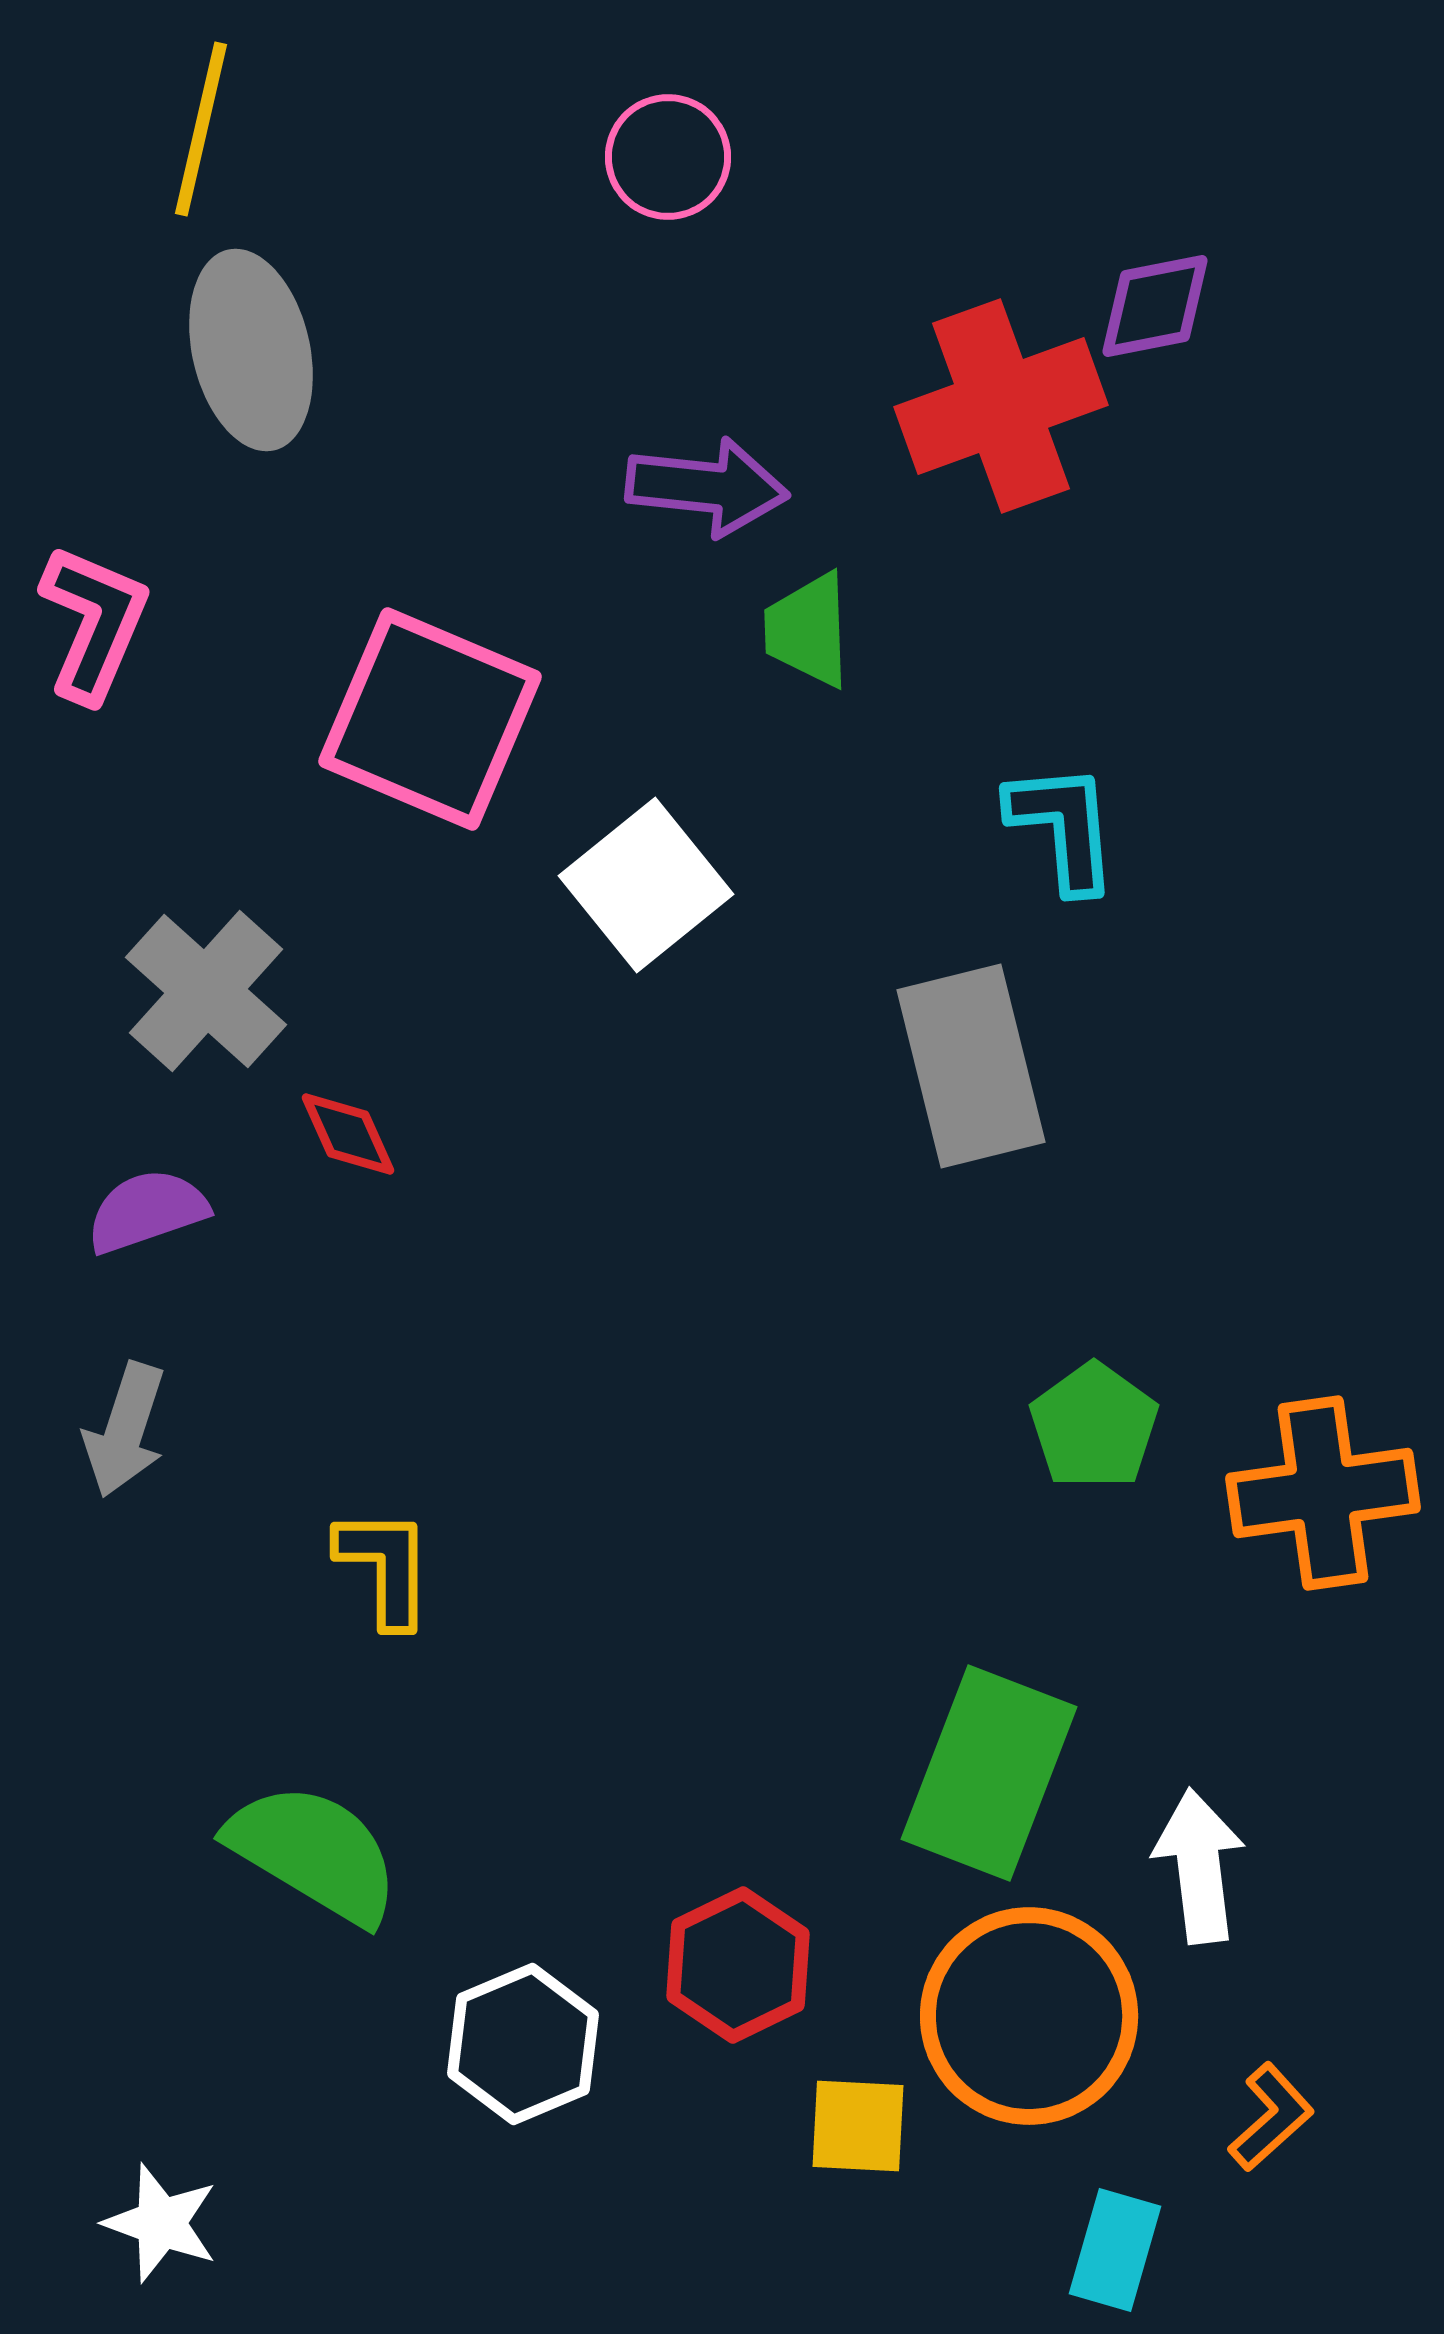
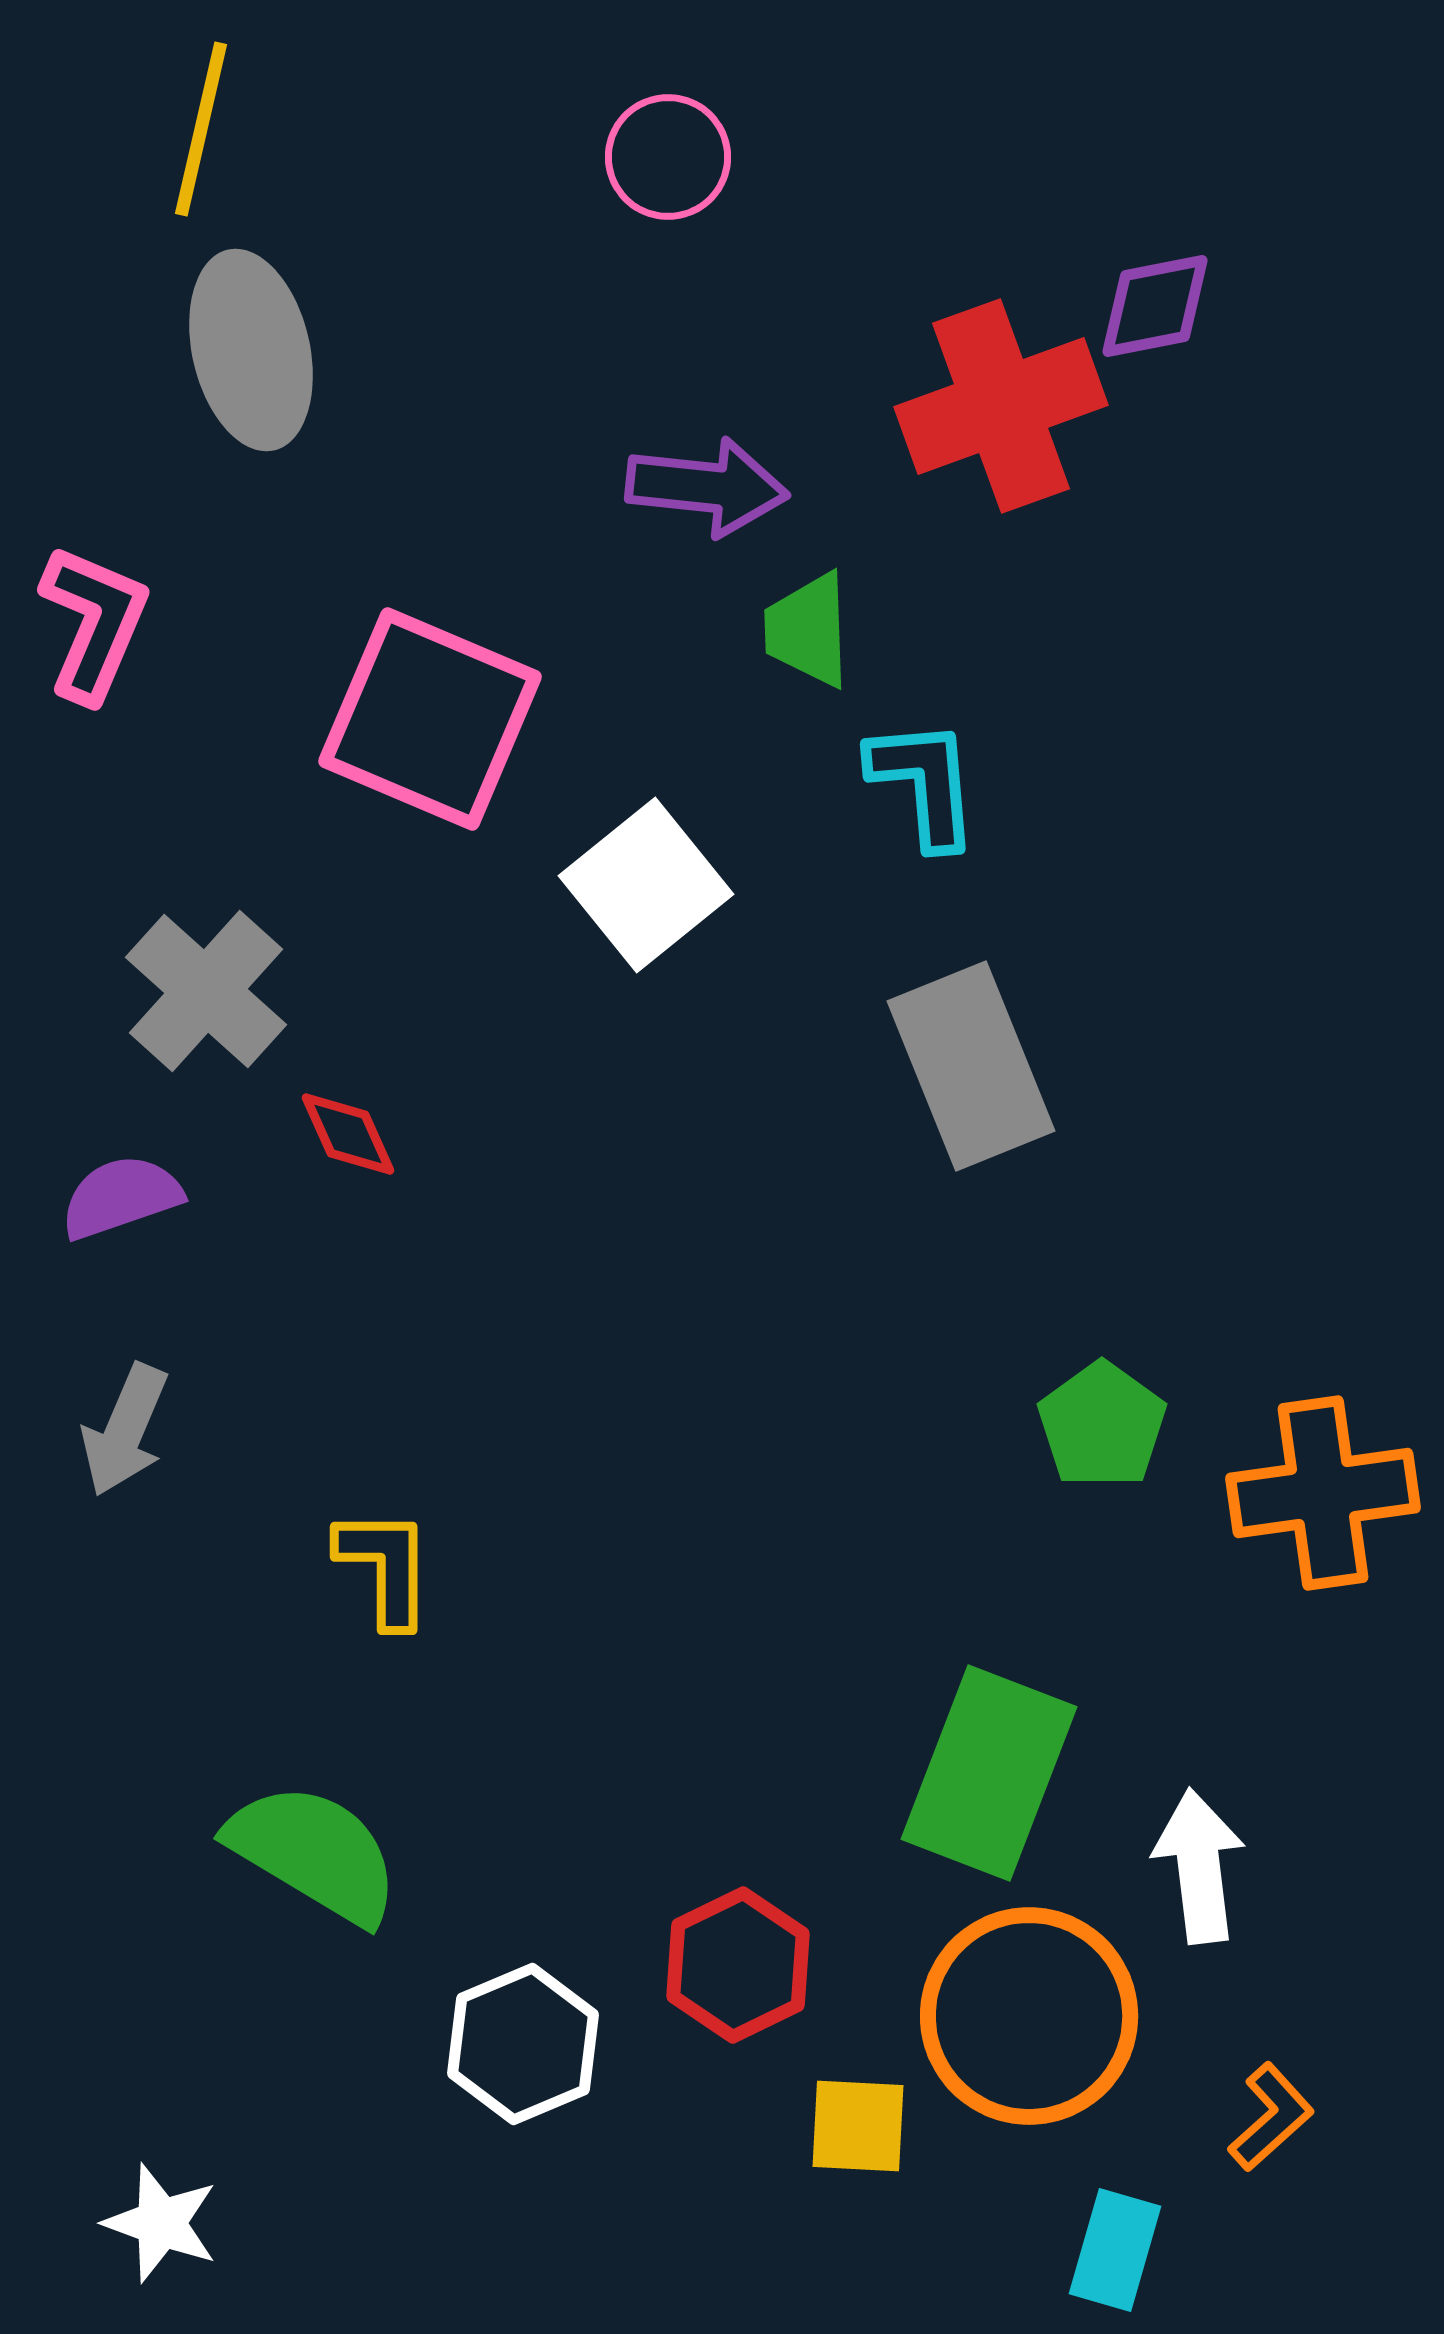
cyan L-shape: moved 139 px left, 44 px up
gray rectangle: rotated 8 degrees counterclockwise
purple semicircle: moved 26 px left, 14 px up
green pentagon: moved 8 px right, 1 px up
gray arrow: rotated 5 degrees clockwise
